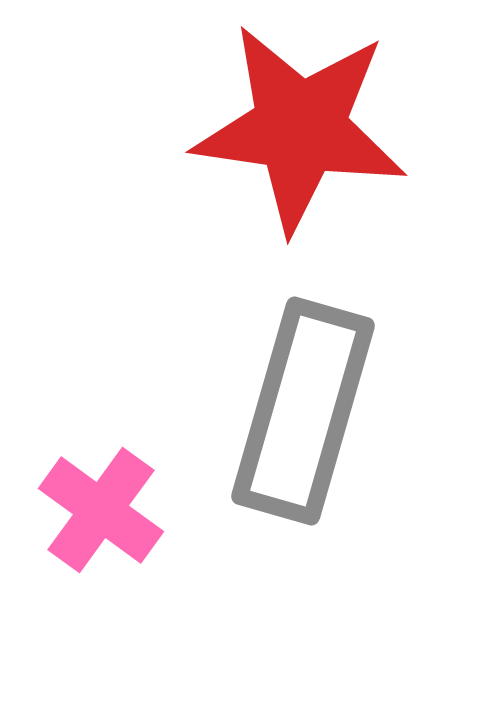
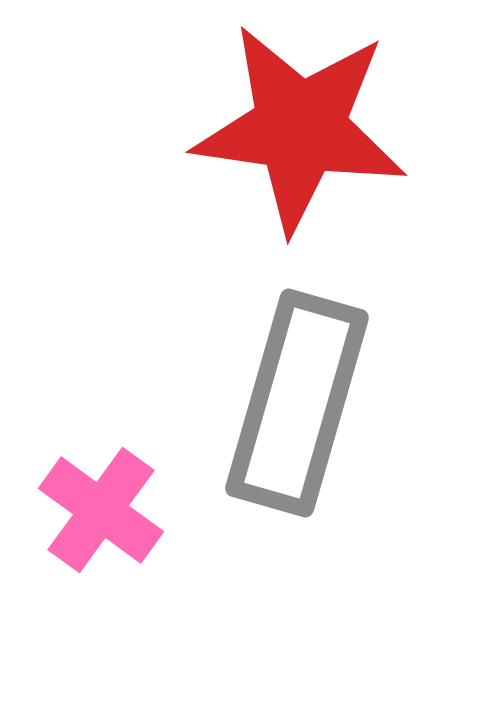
gray rectangle: moved 6 px left, 8 px up
